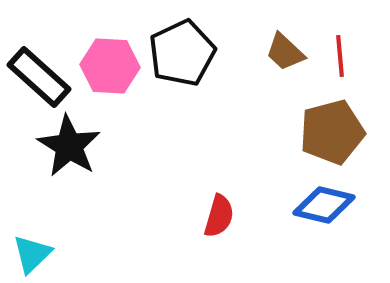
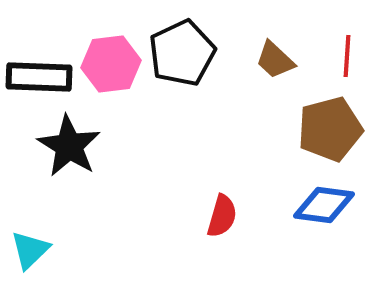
brown trapezoid: moved 10 px left, 8 px down
red line: moved 7 px right; rotated 9 degrees clockwise
pink hexagon: moved 1 px right, 2 px up; rotated 10 degrees counterclockwise
black rectangle: rotated 40 degrees counterclockwise
brown pentagon: moved 2 px left, 3 px up
blue diamond: rotated 6 degrees counterclockwise
red semicircle: moved 3 px right
cyan triangle: moved 2 px left, 4 px up
